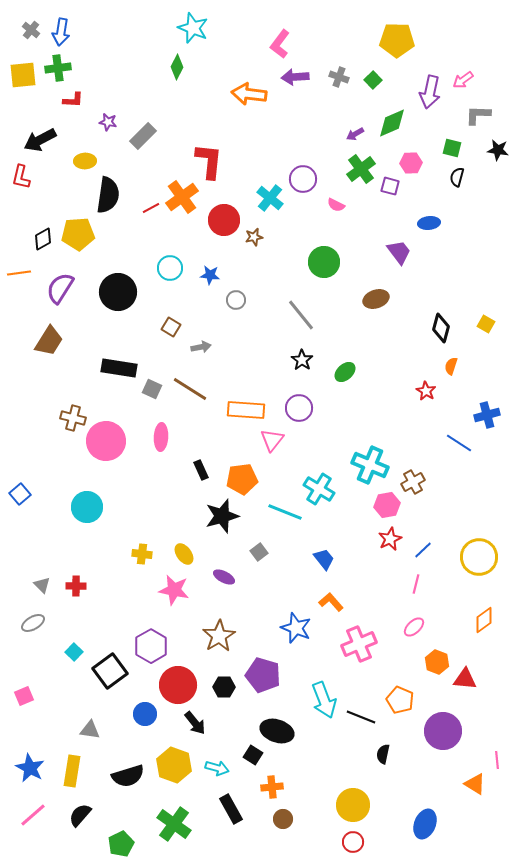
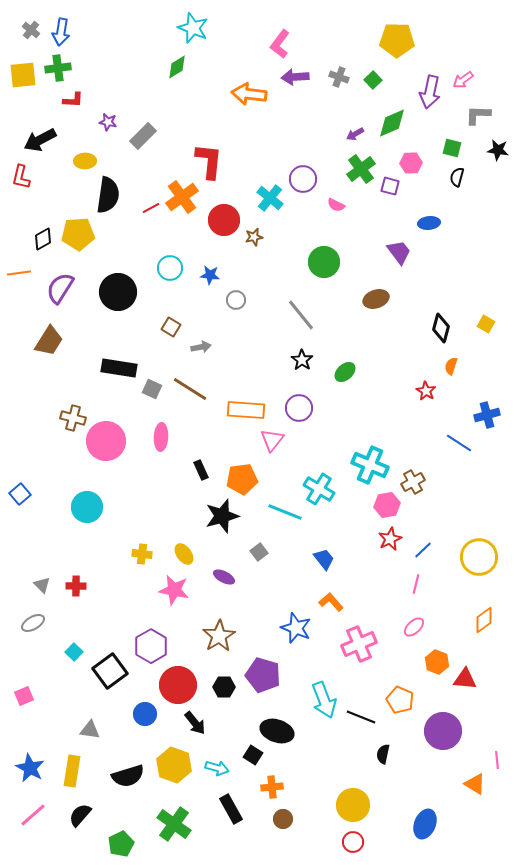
green diamond at (177, 67): rotated 30 degrees clockwise
